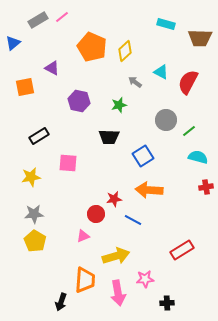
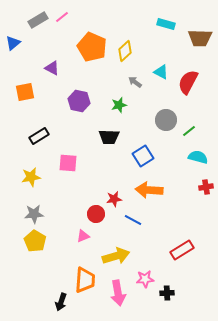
orange square: moved 5 px down
black cross: moved 10 px up
